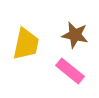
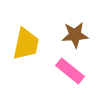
brown star: rotated 16 degrees counterclockwise
